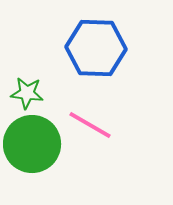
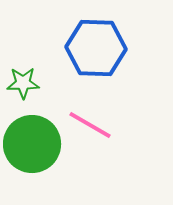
green star: moved 4 px left, 10 px up; rotated 8 degrees counterclockwise
